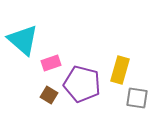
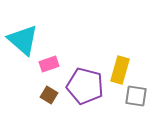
pink rectangle: moved 2 px left, 1 px down
purple pentagon: moved 3 px right, 2 px down
gray square: moved 1 px left, 2 px up
